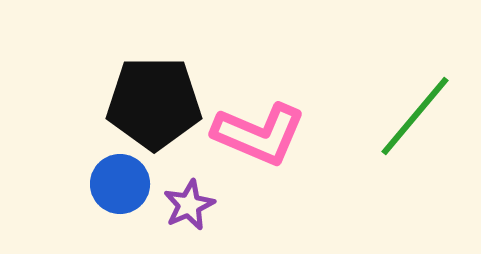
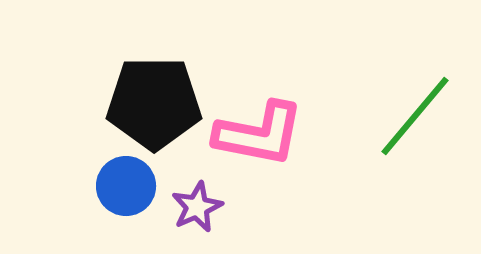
pink L-shape: rotated 12 degrees counterclockwise
blue circle: moved 6 px right, 2 px down
purple star: moved 8 px right, 2 px down
